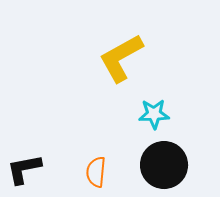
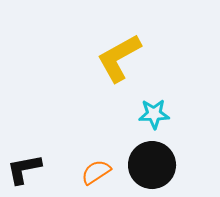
yellow L-shape: moved 2 px left
black circle: moved 12 px left
orange semicircle: rotated 52 degrees clockwise
